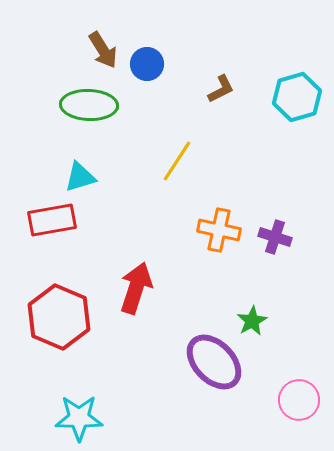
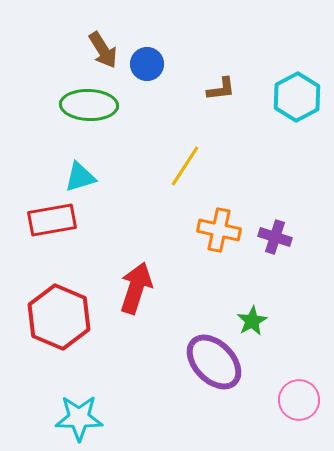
brown L-shape: rotated 20 degrees clockwise
cyan hexagon: rotated 12 degrees counterclockwise
yellow line: moved 8 px right, 5 px down
